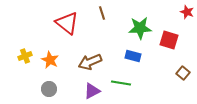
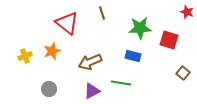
orange star: moved 2 px right, 9 px up; rotated 24 degrees clockwise
